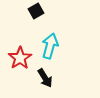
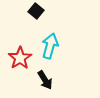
black square: rotated 21 degrees counterclockwise
black arrow: moved 2 px down
